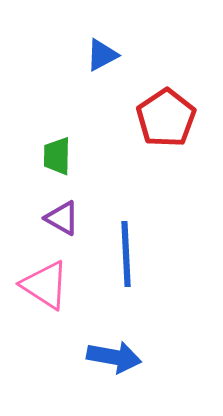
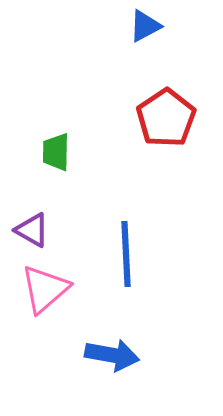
blue triangle: moved 43 px right, 29 px up
green trapezoid: moved 1 px left, 4 px up
purple triangle: moved 30 px left, 12 px down
pink triangle: moved 4 px down; rotated 46 degrees clockwise
blue arrow: moved 2 px left, 2 px up
